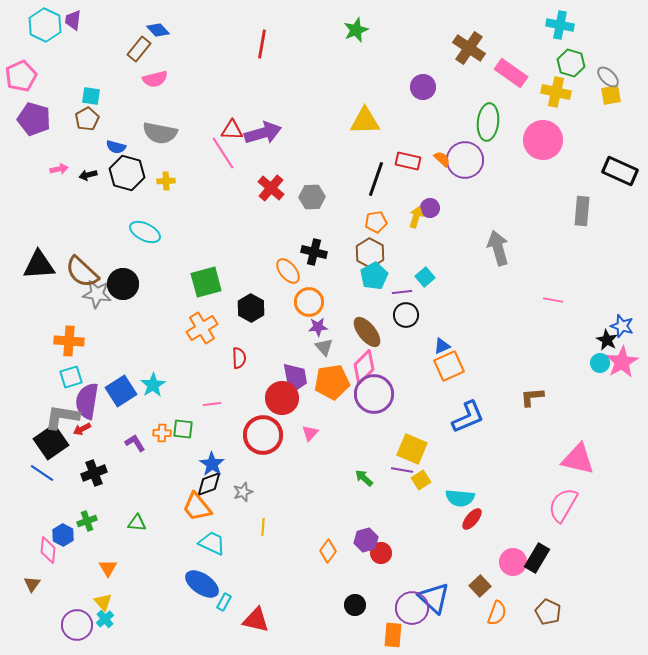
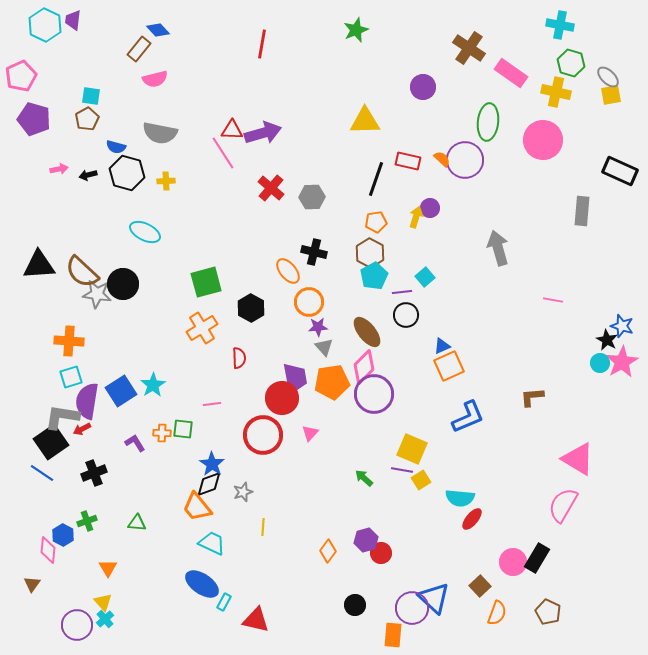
pink triangle at (578, 459): rotated 18 degrees clockwise
